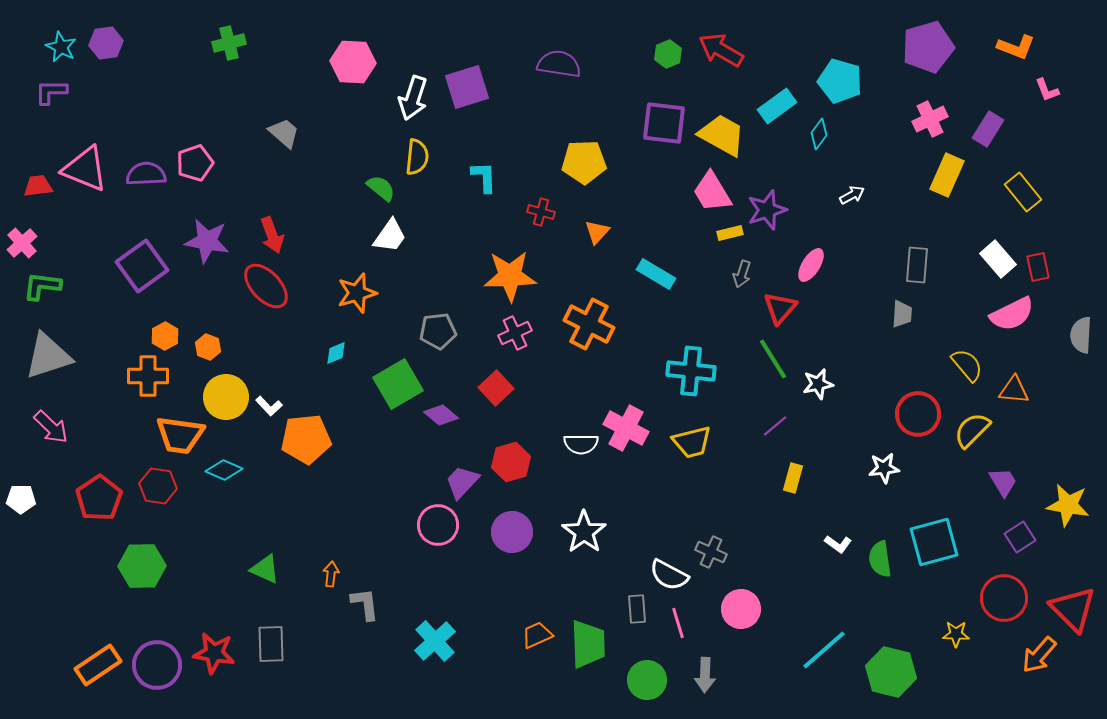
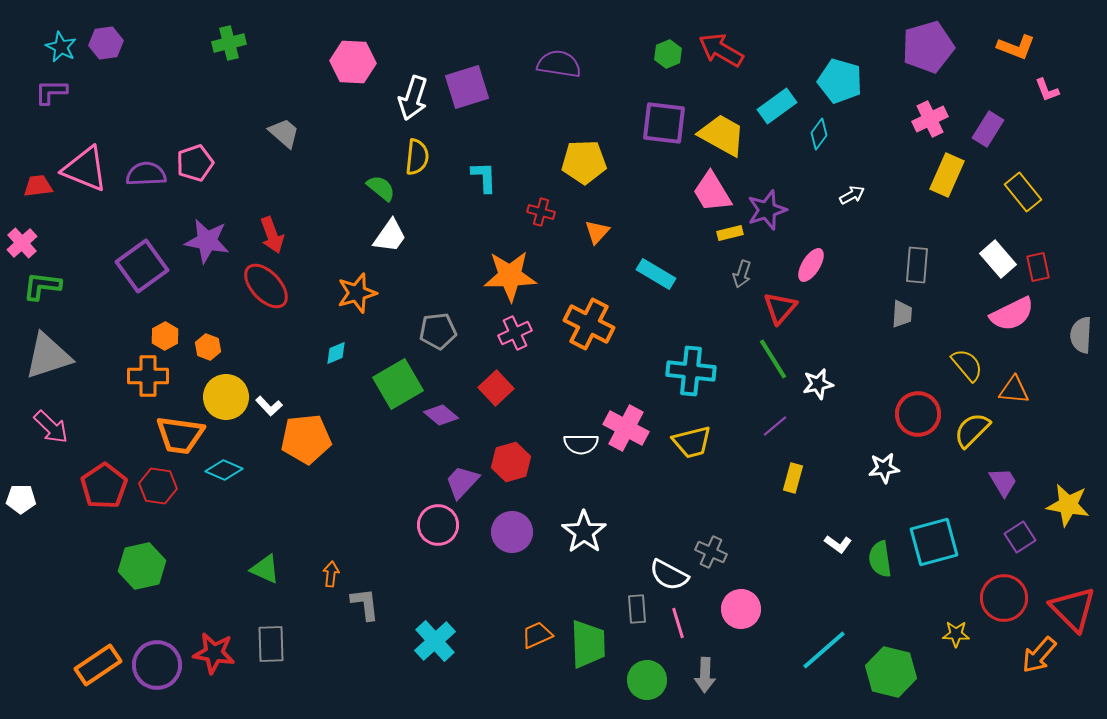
red pentagon at (99, 498): moved 5 px right, 12 px up
green hexagon at (142, 566): rotated 12 degrees counterclockwise
